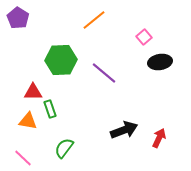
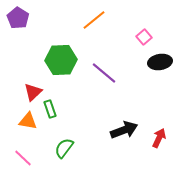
red triangle: rotated 42 degrees counterclockwise
